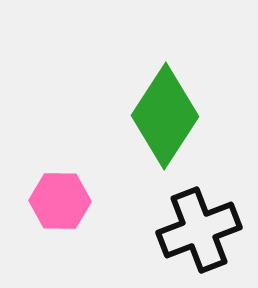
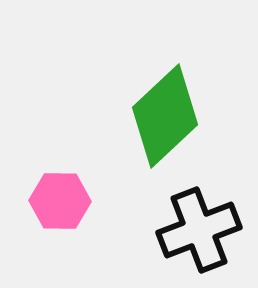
green diamond: rotated 14 degrees clockwise
